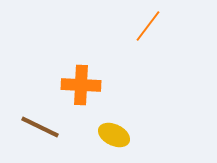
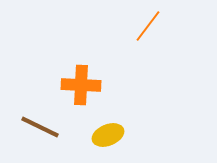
yellow ellipse: moved 6 px left; rotated 48 degrees counterclockwise
